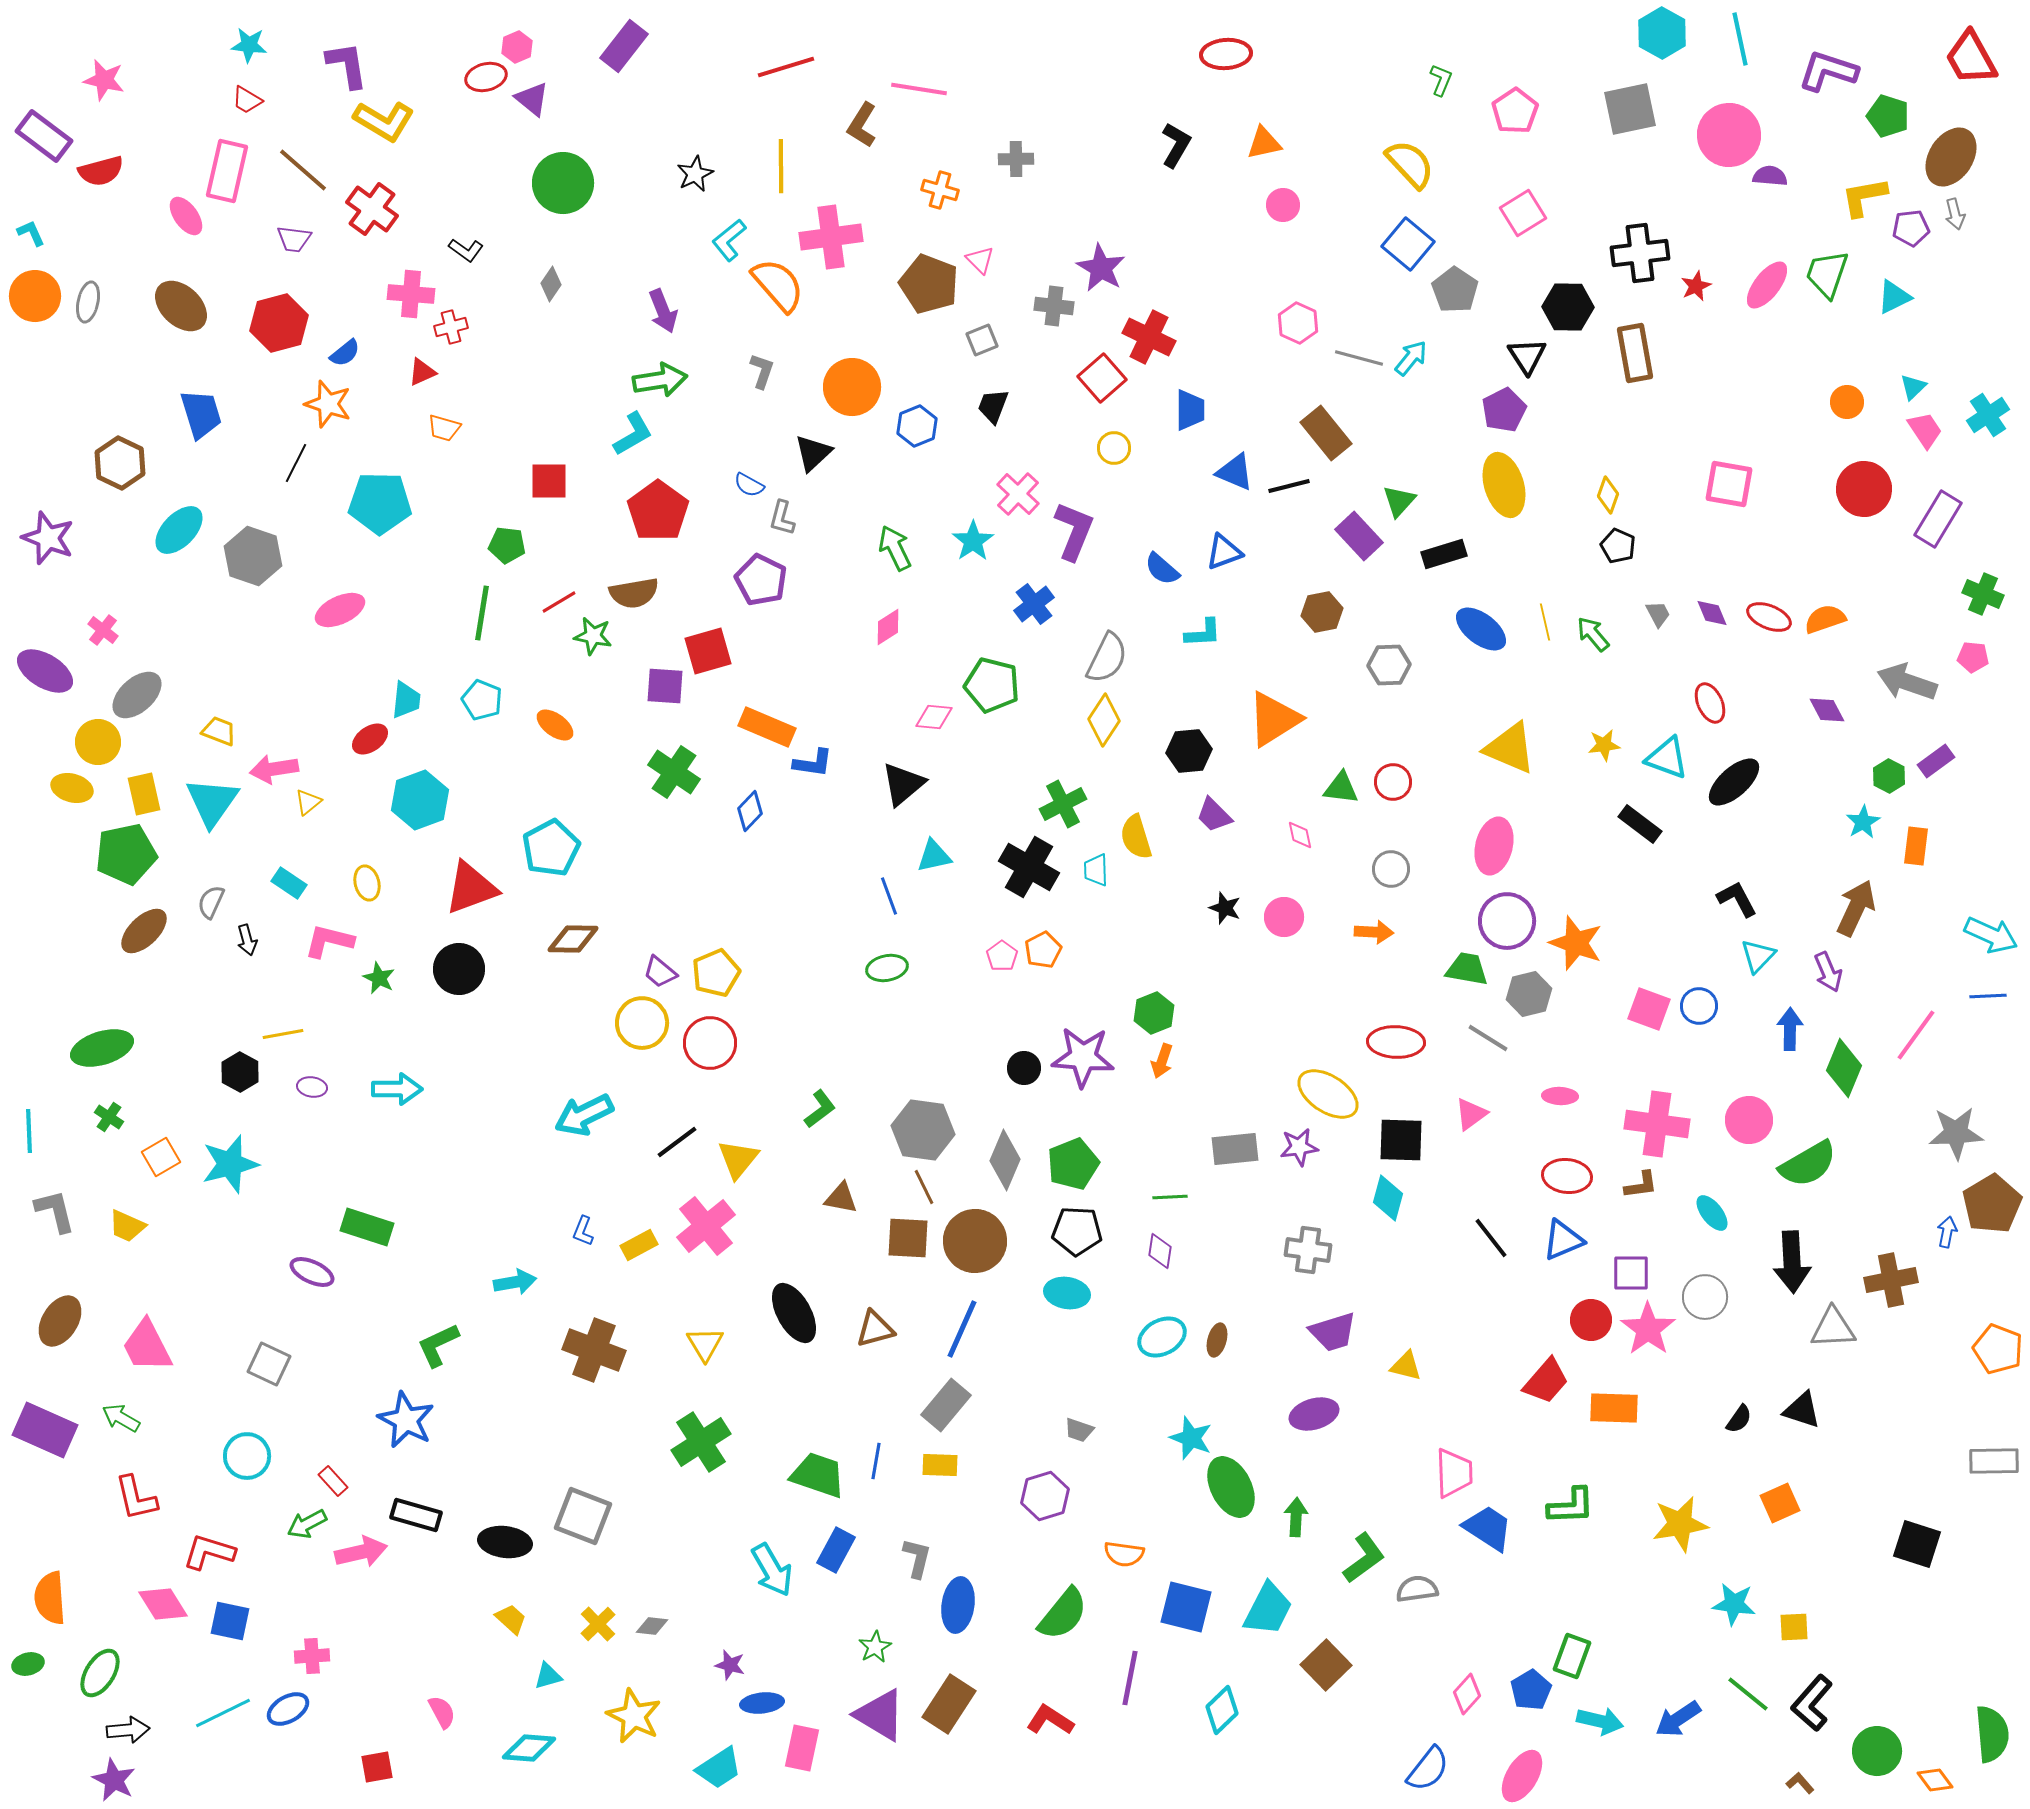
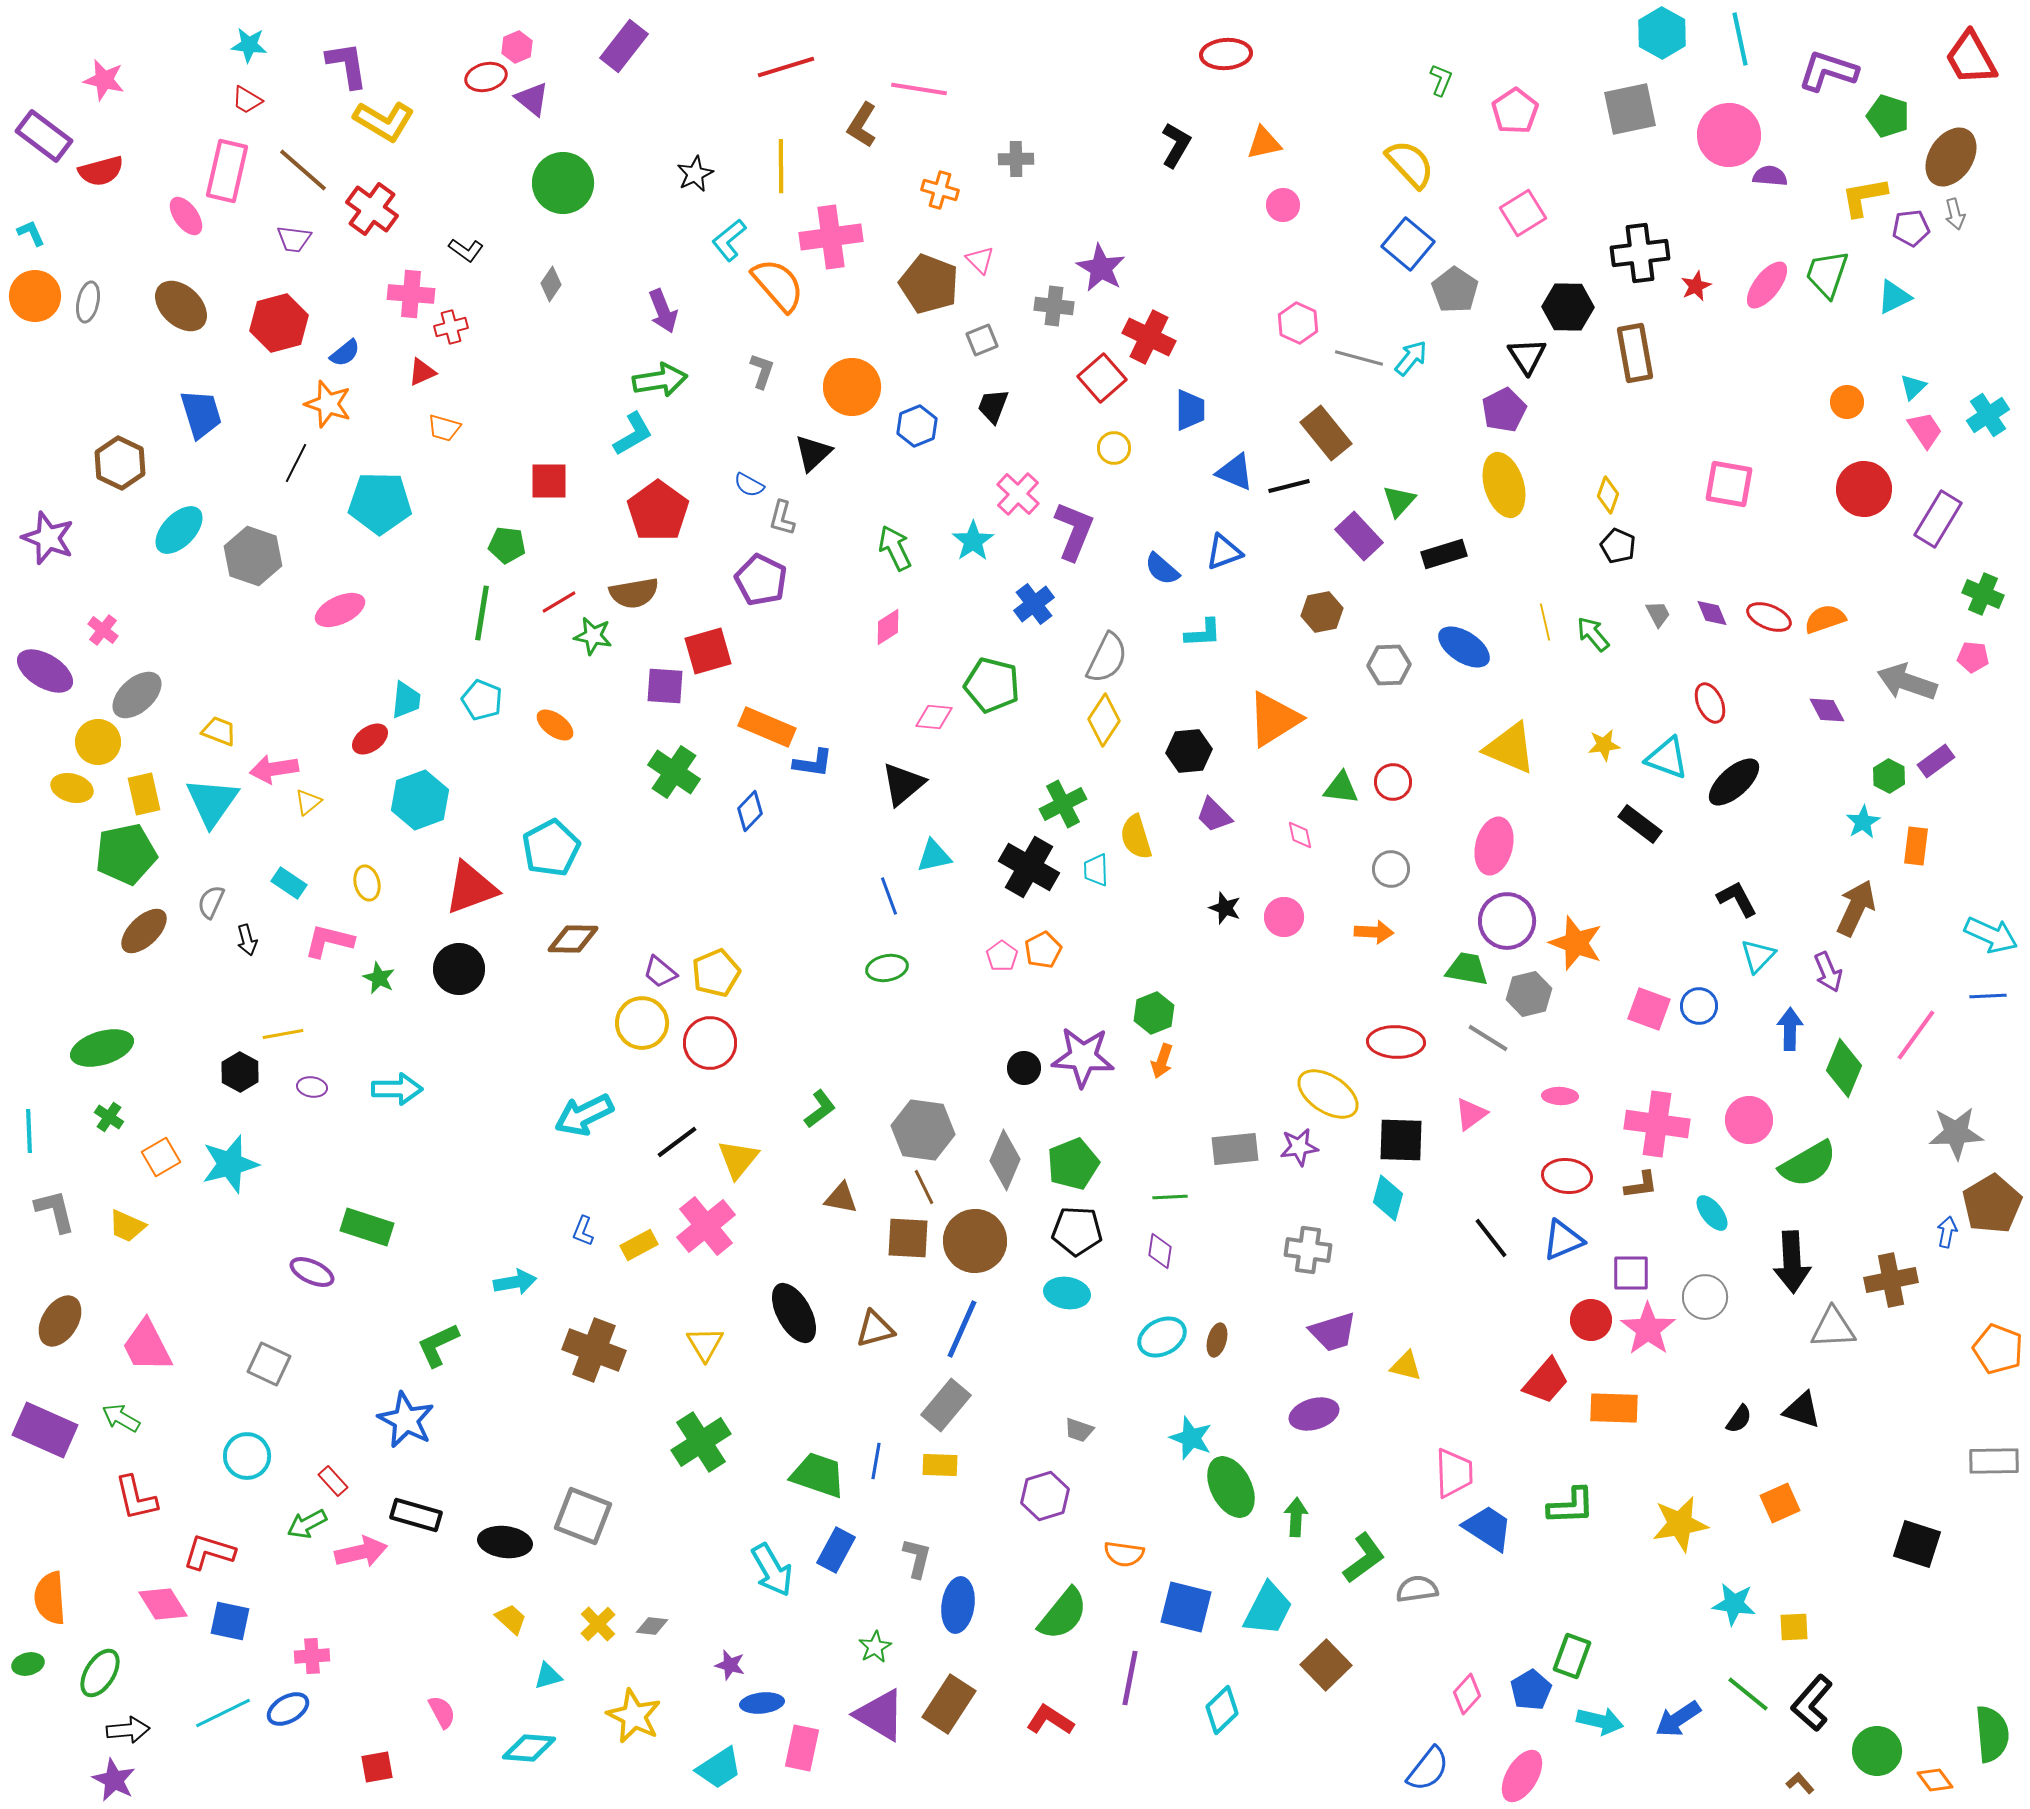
blue ellipse at (1481, 629): moved 17 px left, 18 px down; rotated 4 degrees counterclockwise
